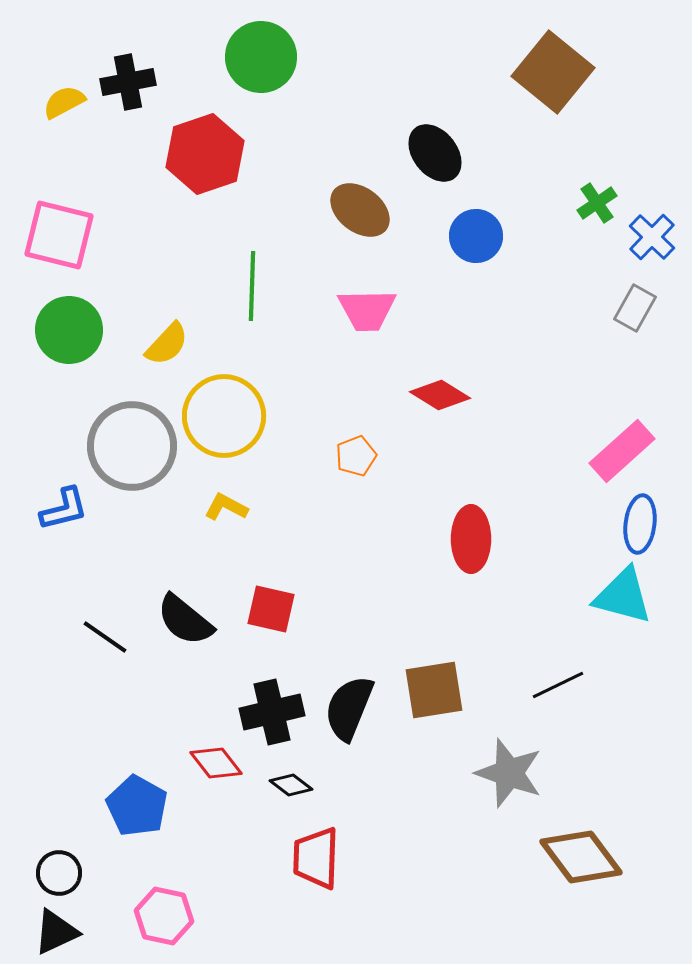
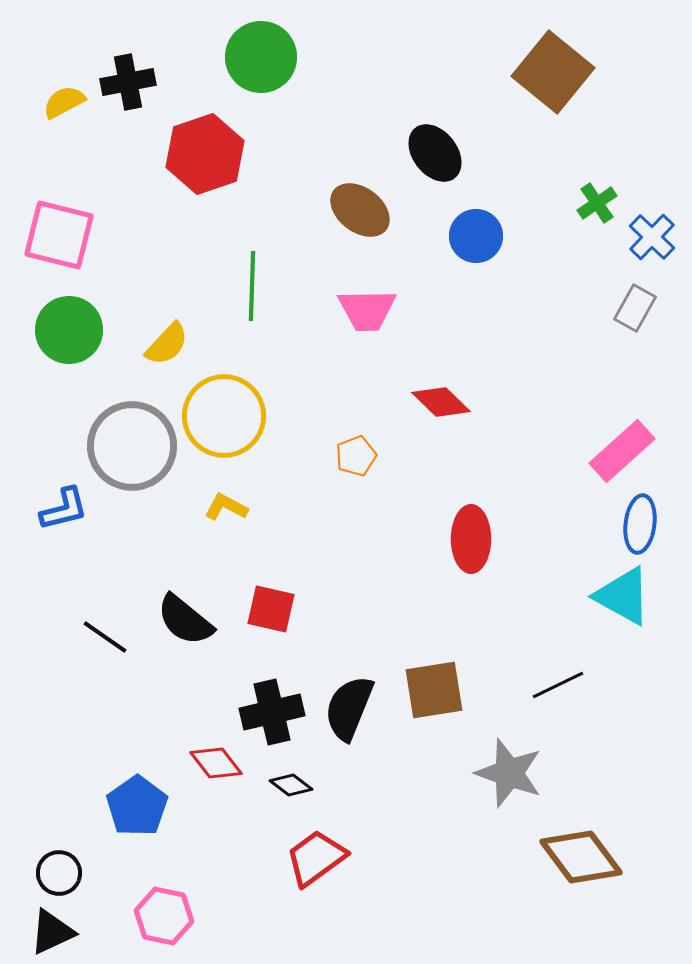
red diamond at (440, 395): moved 1 px right, 7 px down; rotated 12 degrees clockwise
cyan triangle at (623, 596): rotated 14 degrees clockwise
blue pentagon at (137, 806): rotated 8 degrees clockwise
red trapezoid at (316, 858): rotated 52 degrees clockwise
black triangle at (56, 932): moved 4 px left
